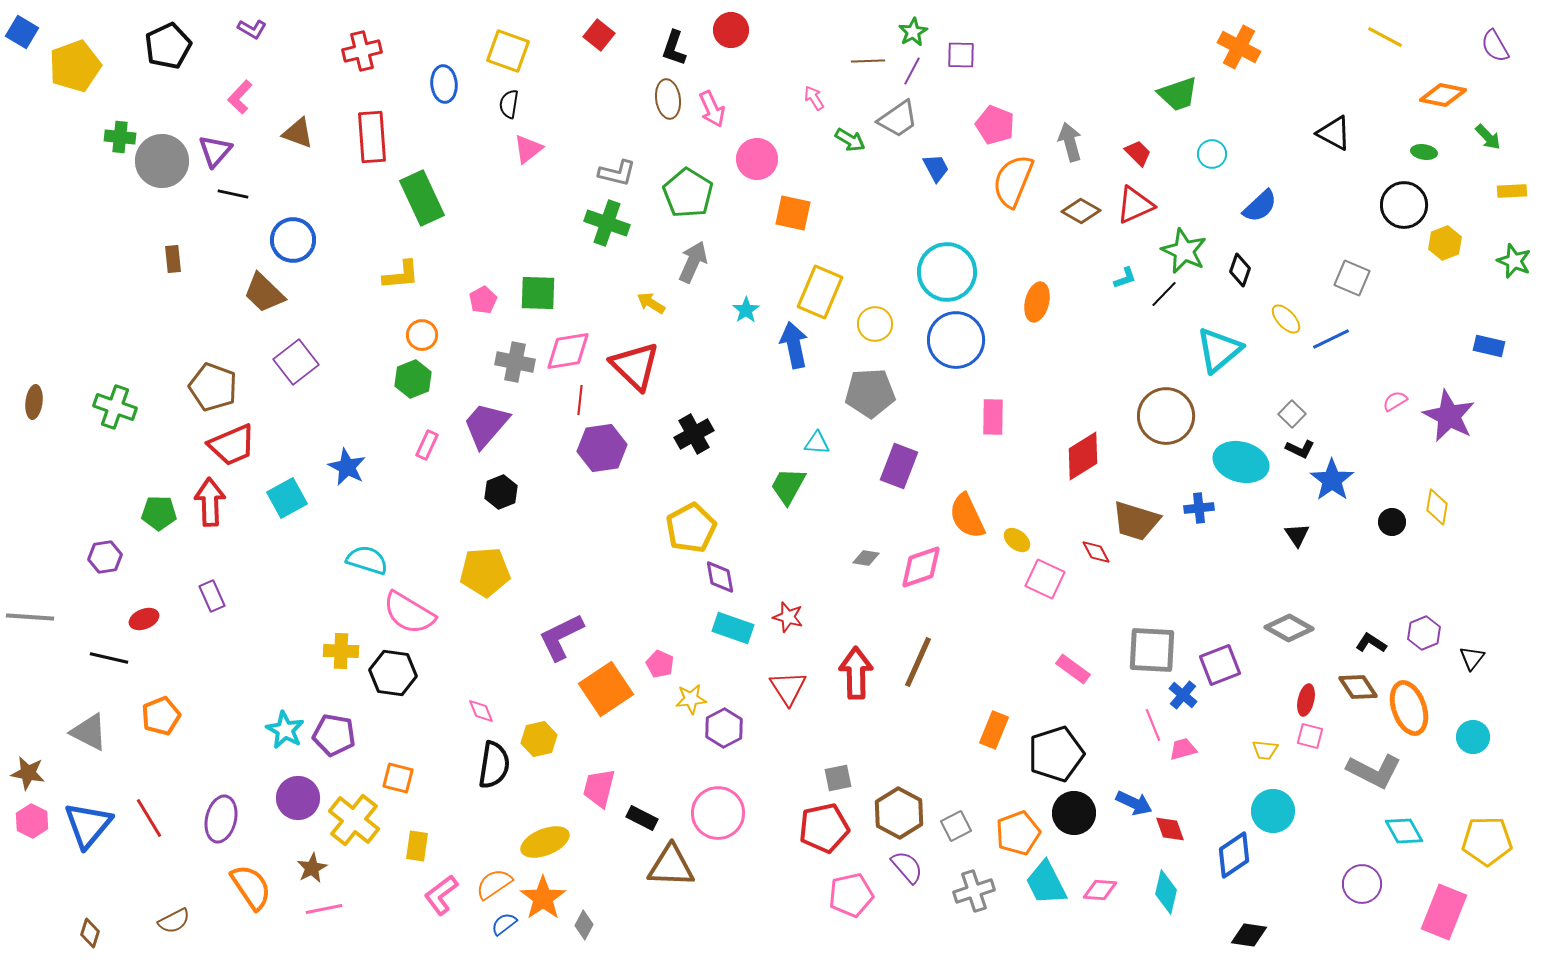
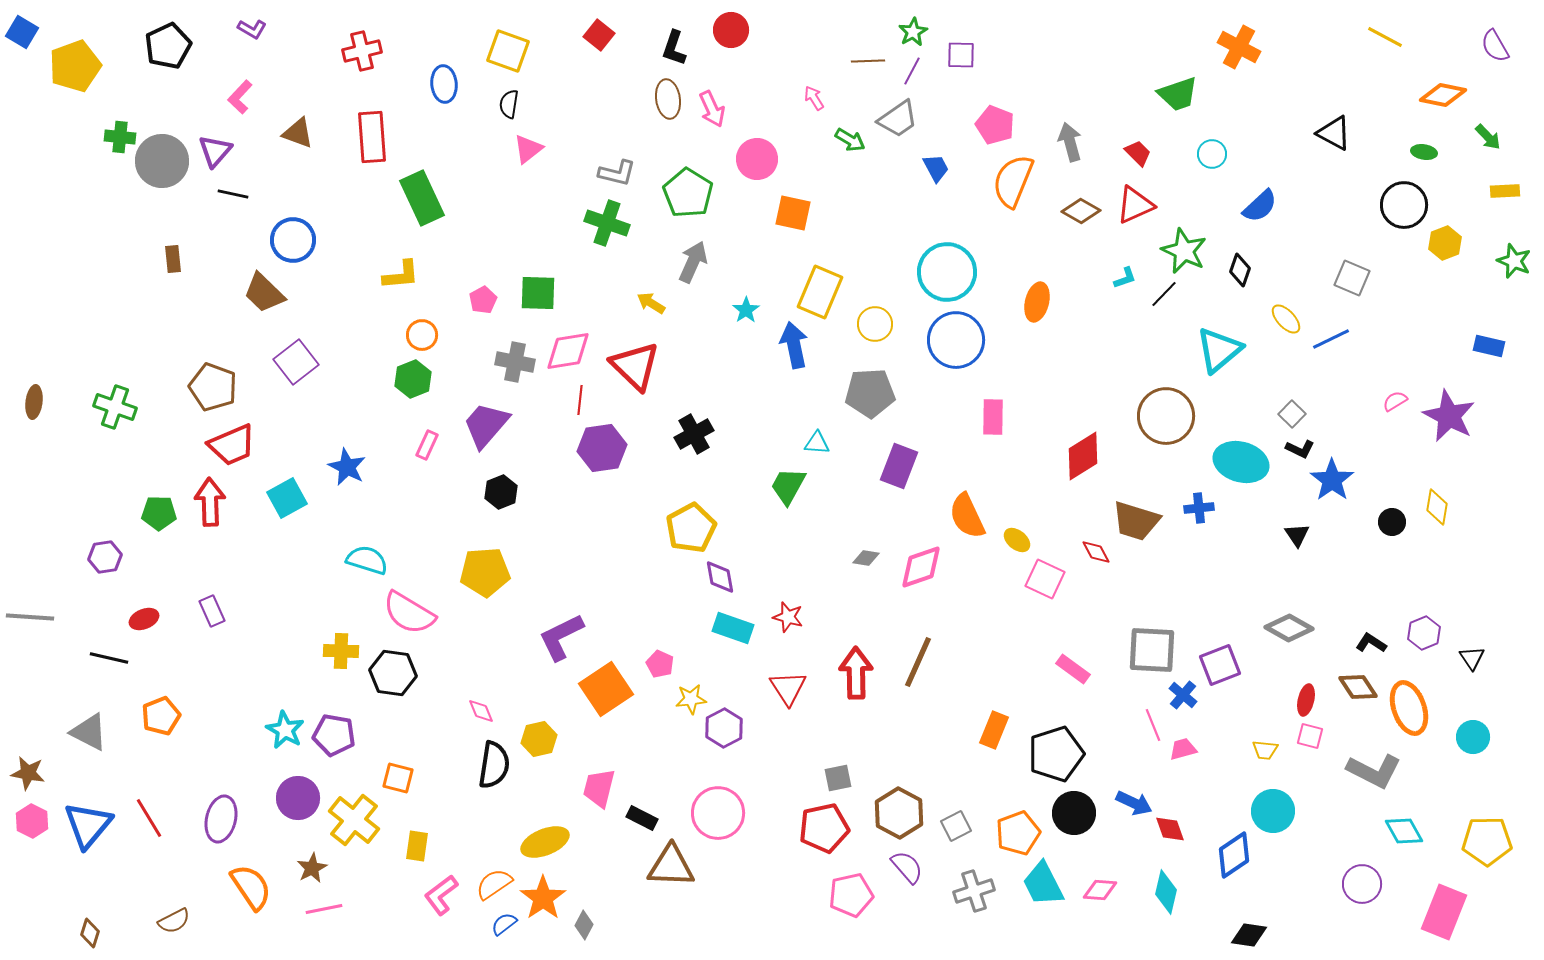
yellow rectangle at (1512, 191): moved 7 px left
purple rectangle at (212, 596): moved 15 px down
black triangle at (1472, 658): rotated 12 degrees counterclockwise
cyan trapezoid at (1046, 883): moved 3 px left, 1 px down
